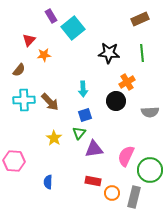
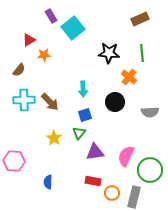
red triangle: rotated 16 degrees clockwise
orange cross: moved 2 px right, 5 px up; rotated 21 degrees counterclockwise
black circle: moved 1 px left, 1 px down
purple triangle: moved 1 px right, 3 px down
